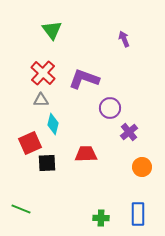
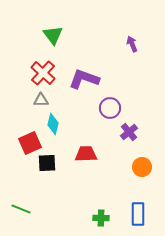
green triangle: moved 1 px right, 5 px down
purple arrow: moved 8 px right, 5 px down
